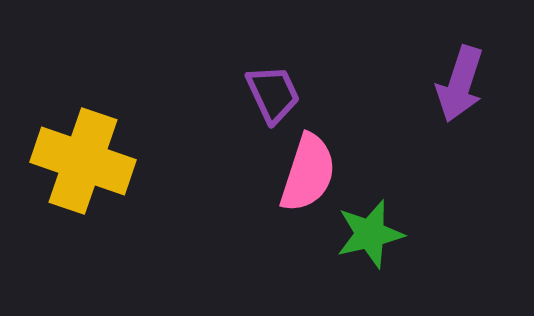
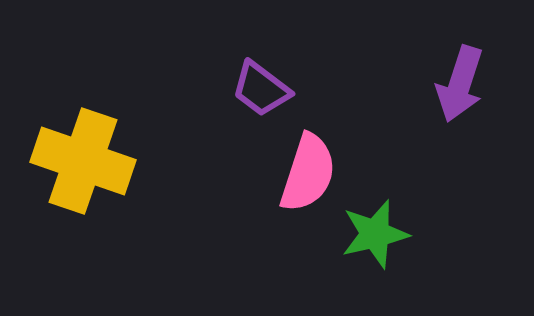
purple trapezoid: moved 12 px left, 5 px up; rotated 152 degrees clockwise
green star: moved 5 px right
